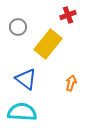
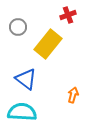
orange arrow: moved 2 px right, 12 px down
